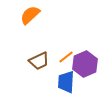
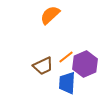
orange semicircle: moved 20 px right
brown trapezoid: moved 4 px right, 5 px down
blue trapezoid: moved 1 px right, 1 px down
